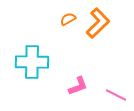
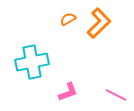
orange L-shape: moved 1 px right
cyan cross: rotated 12 degrees counterclockwise
pink L-shape: moved 10 px left, 6 px down
